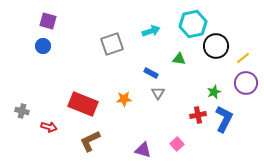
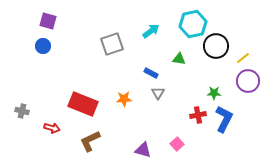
cyan arrow: rotated 18 degrees counterclockwise
purple circle: moved 2 px right, 2 px up
green star: moved 1 px down; rotated 24 degrees clockwise
red arrow: moved 3 px right, 1 px down
